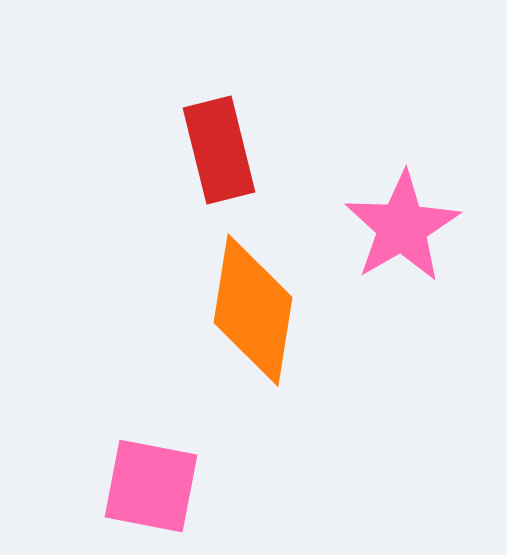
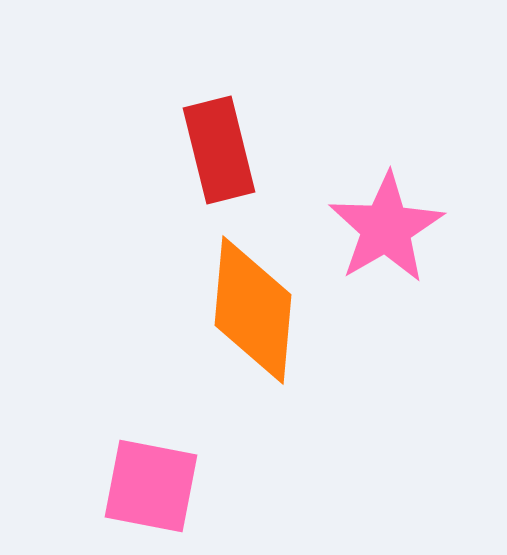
pink star: moved 16 px left, 1 px down
orange diamond: rotated 4 degrees counterclockwise
